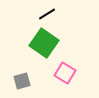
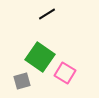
green square: moved 4 px left, 14 px down
